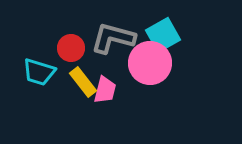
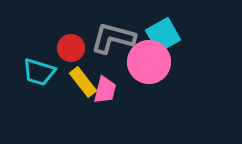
pink circle: moved 1 px left, 1 px up
